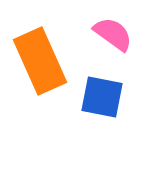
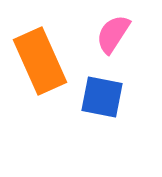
pink semicircle: rotated 93 degrees counterclockwise
